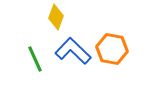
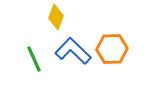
orange hexagon: rotated 12 degrees counterclockwise
green line: moved 1 px left
